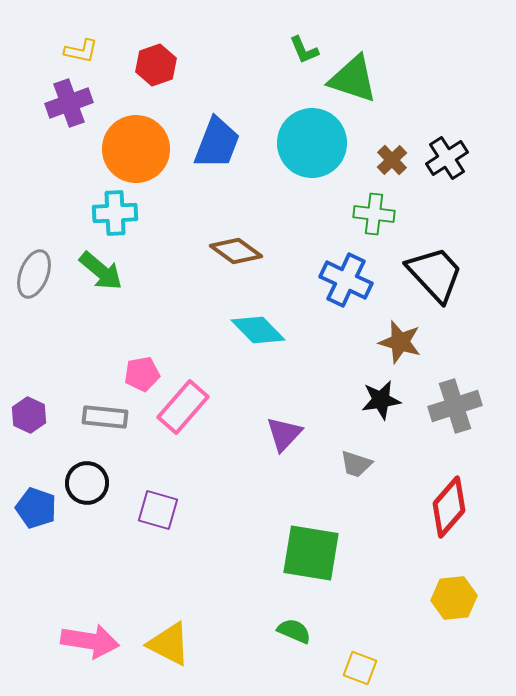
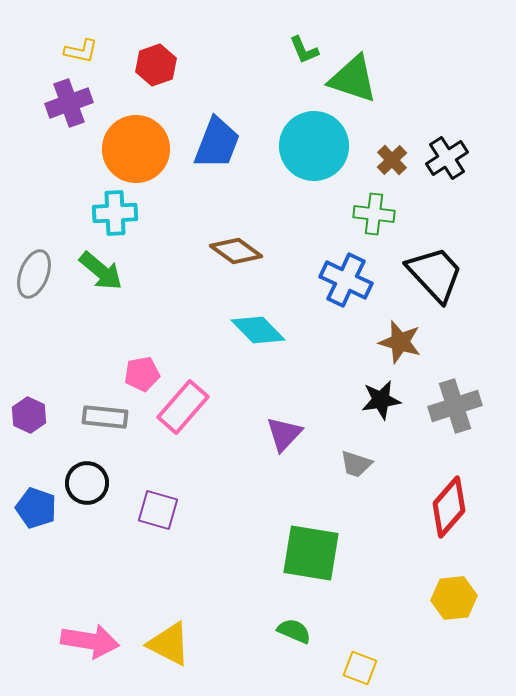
cyan circle: moved 2 px right, 3 px down
